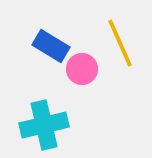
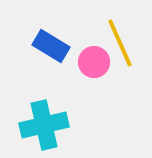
pink circle: moved 12 px right, 7 px up
